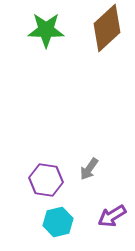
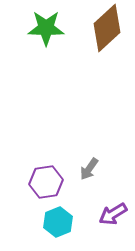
green star: moved 2 px up
purple hexagon: moved 2 px down; rotated 16 degrees counterclockwise
purple arrow: moved 1 px right, 2 px up
cyan hexagon: rotated 8 degrees counterclockwise
